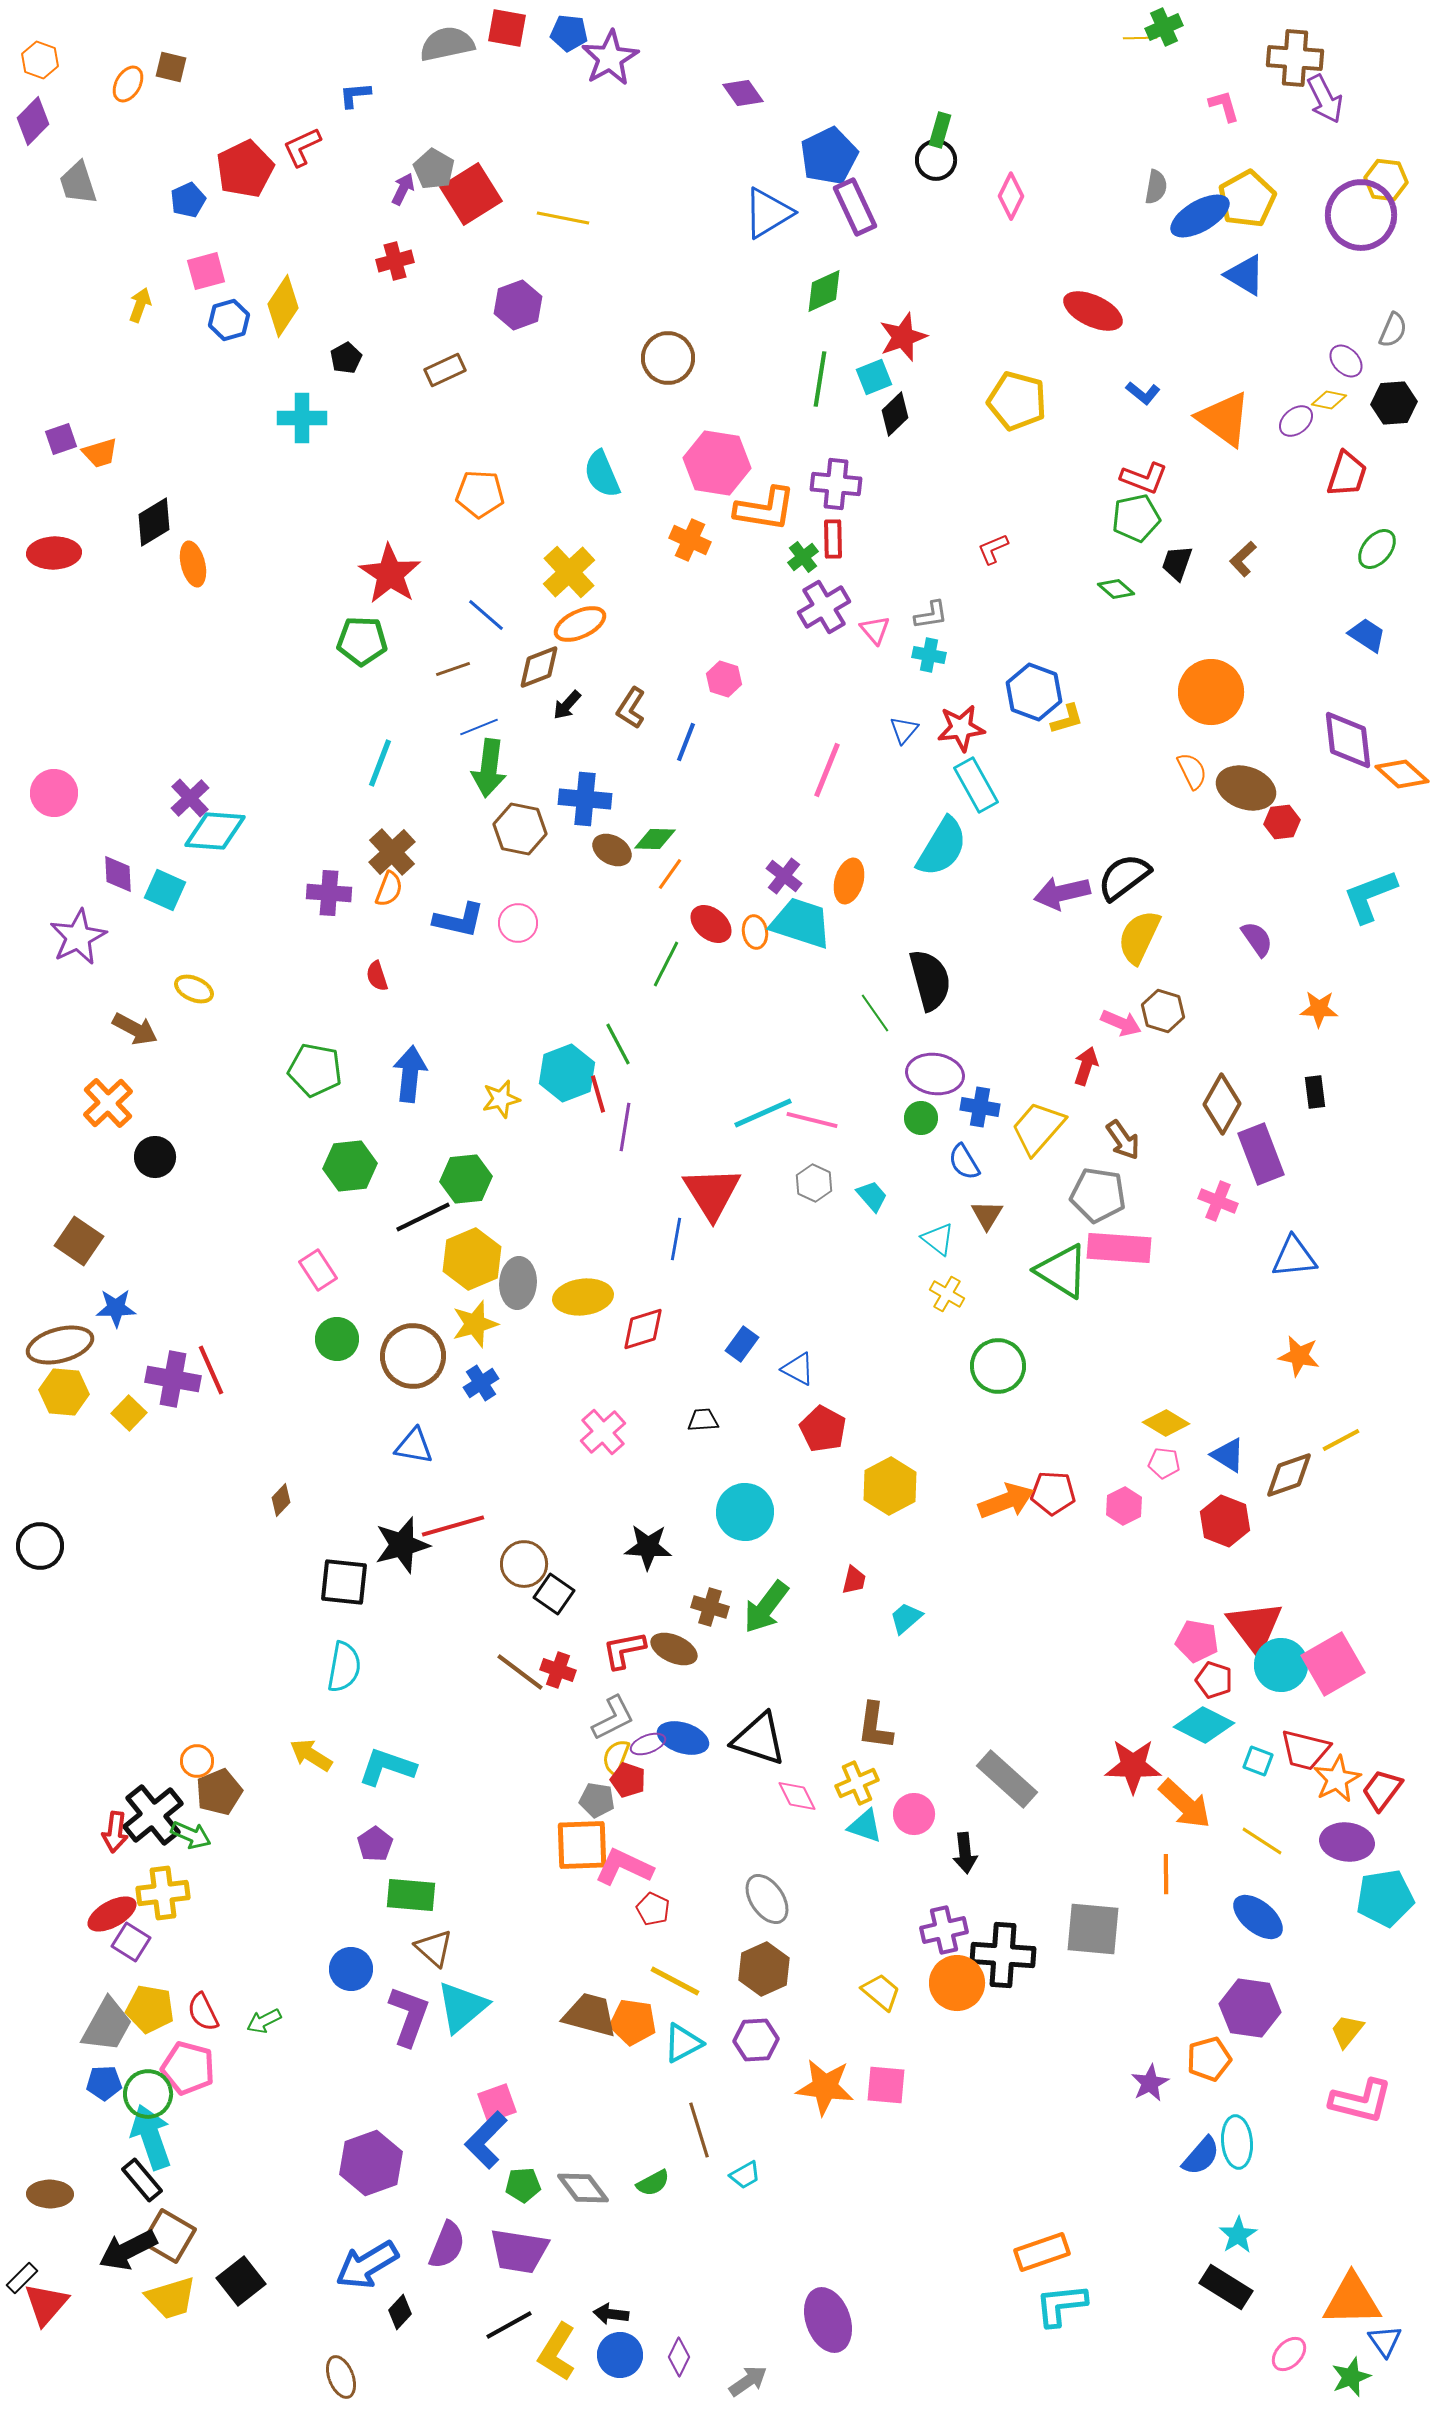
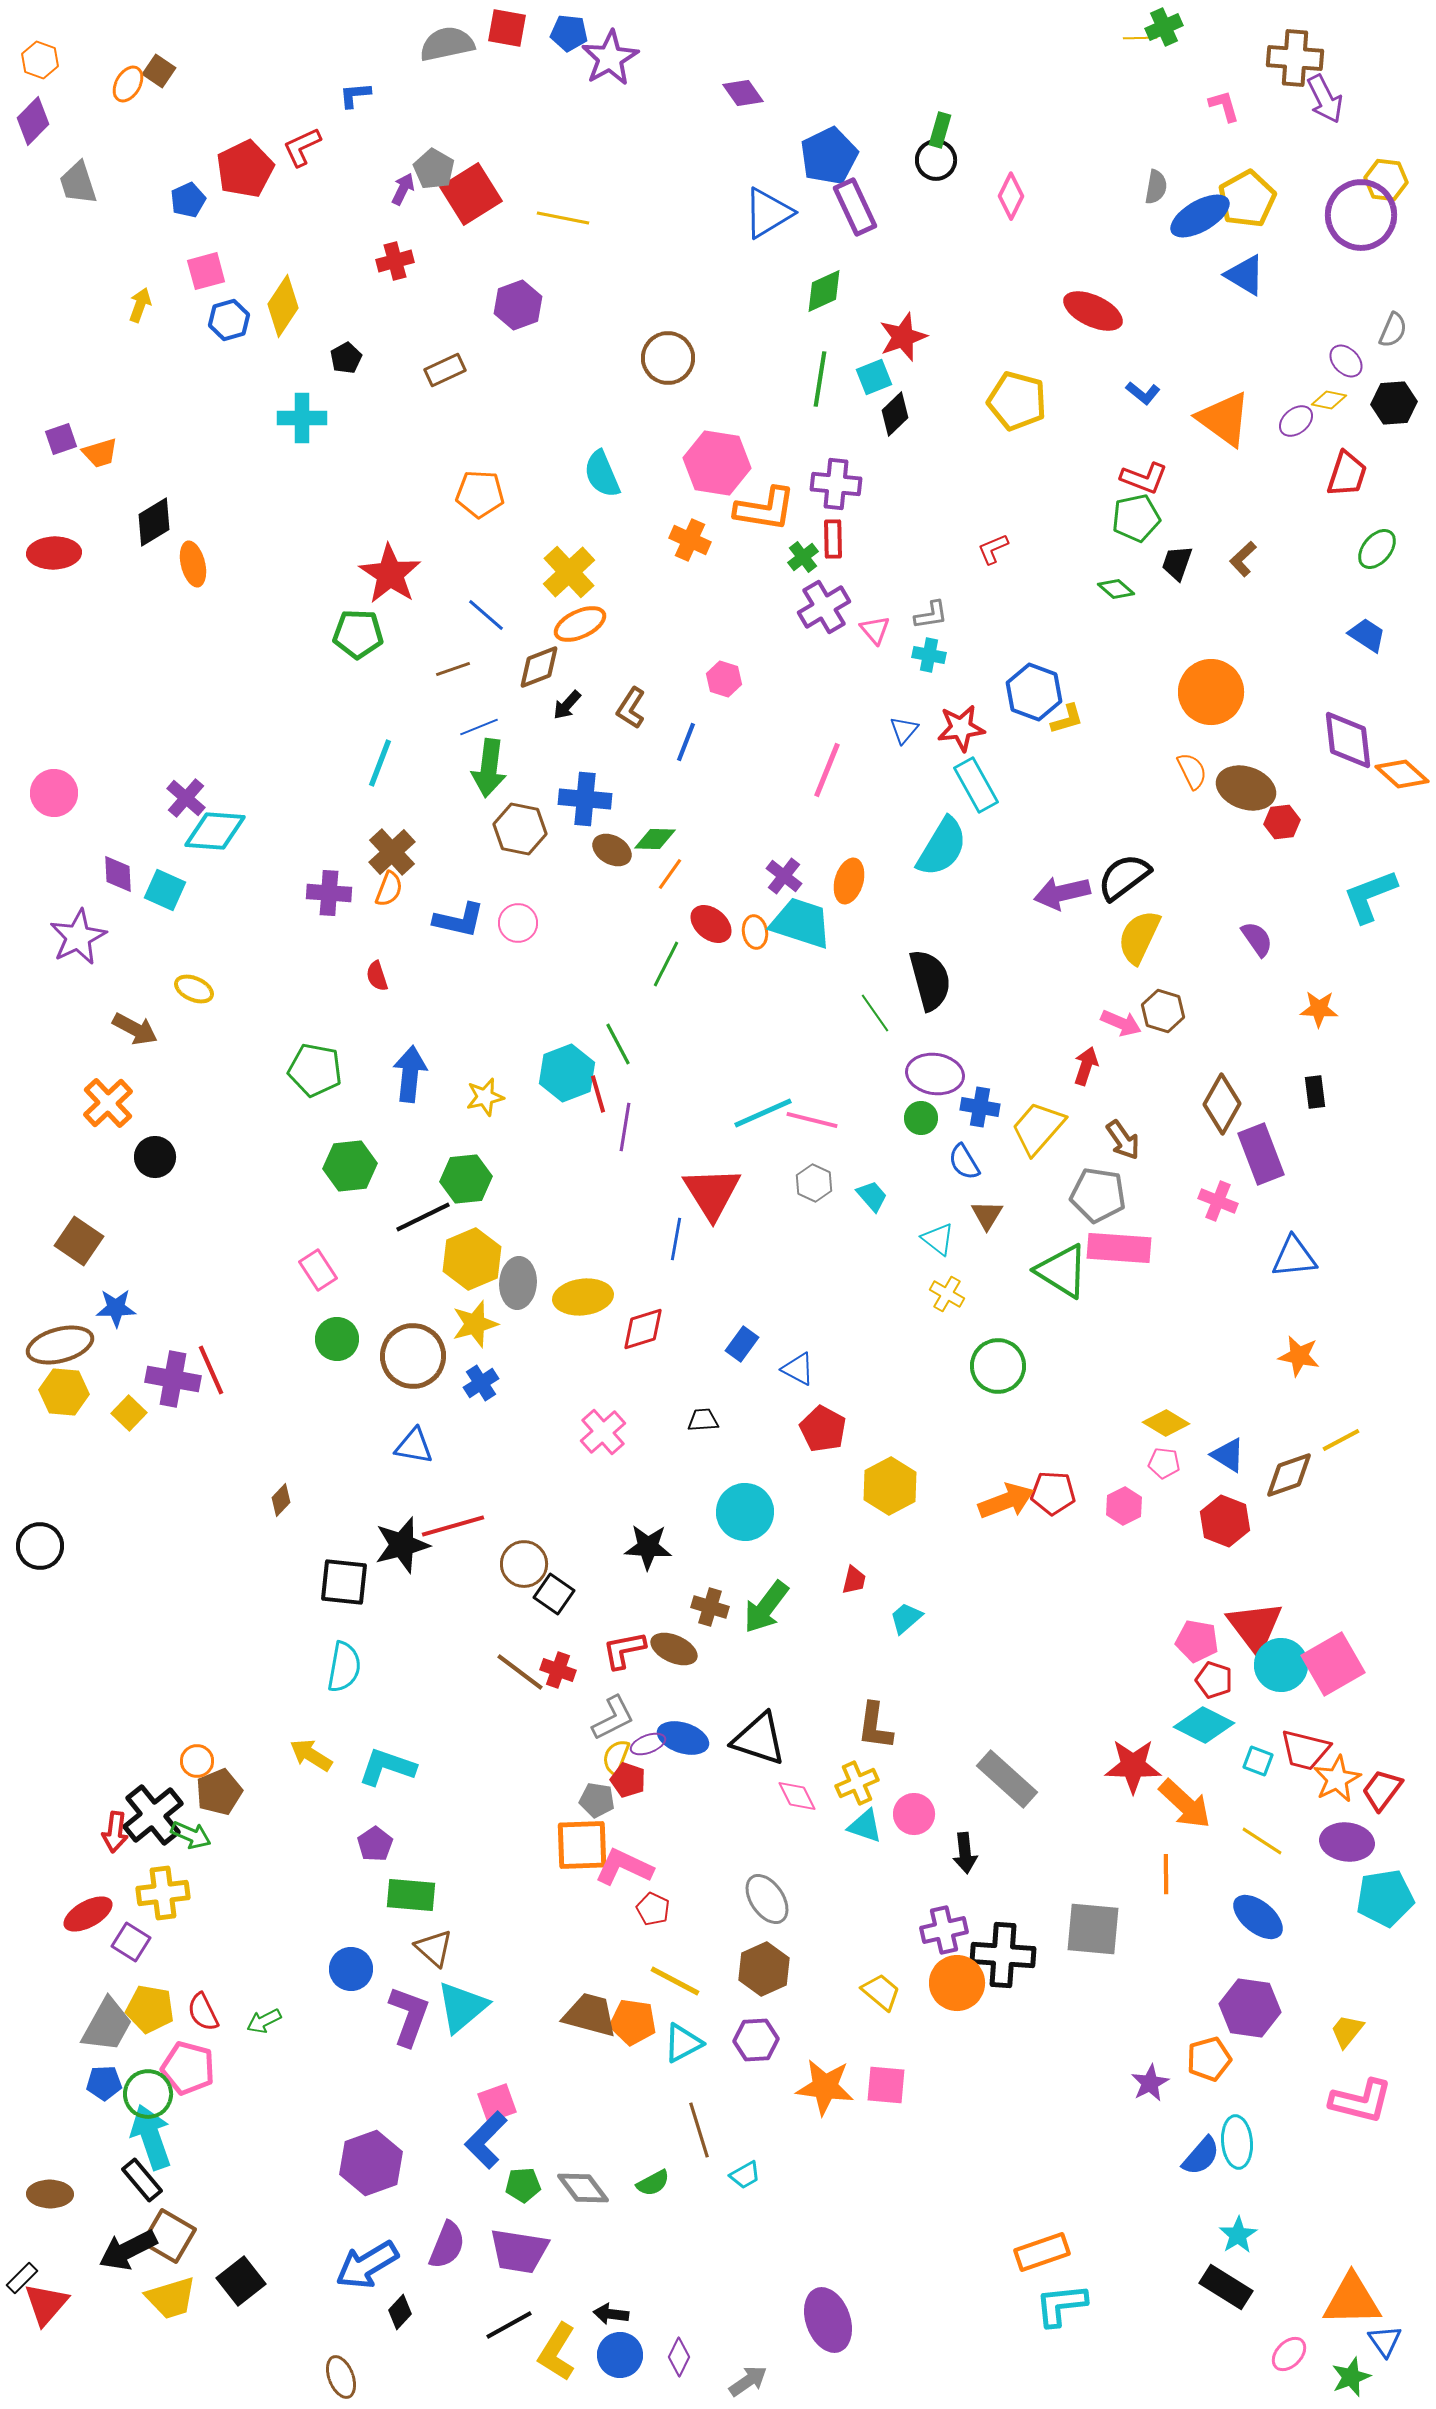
brown square at (171, 67): moved 12 px left, 4 px down; rotated 20 degrees clockwise
green pentagon at (362, 641): moved 4 px left, 7 px up
purple cross at (190, 798): moved 4 px left; rotated 6 degrees counterclockwise
yellow star at (501, 1099): moved 16 px left, 2 px up
red ellipse at (112, 1914): moved 24 px left
